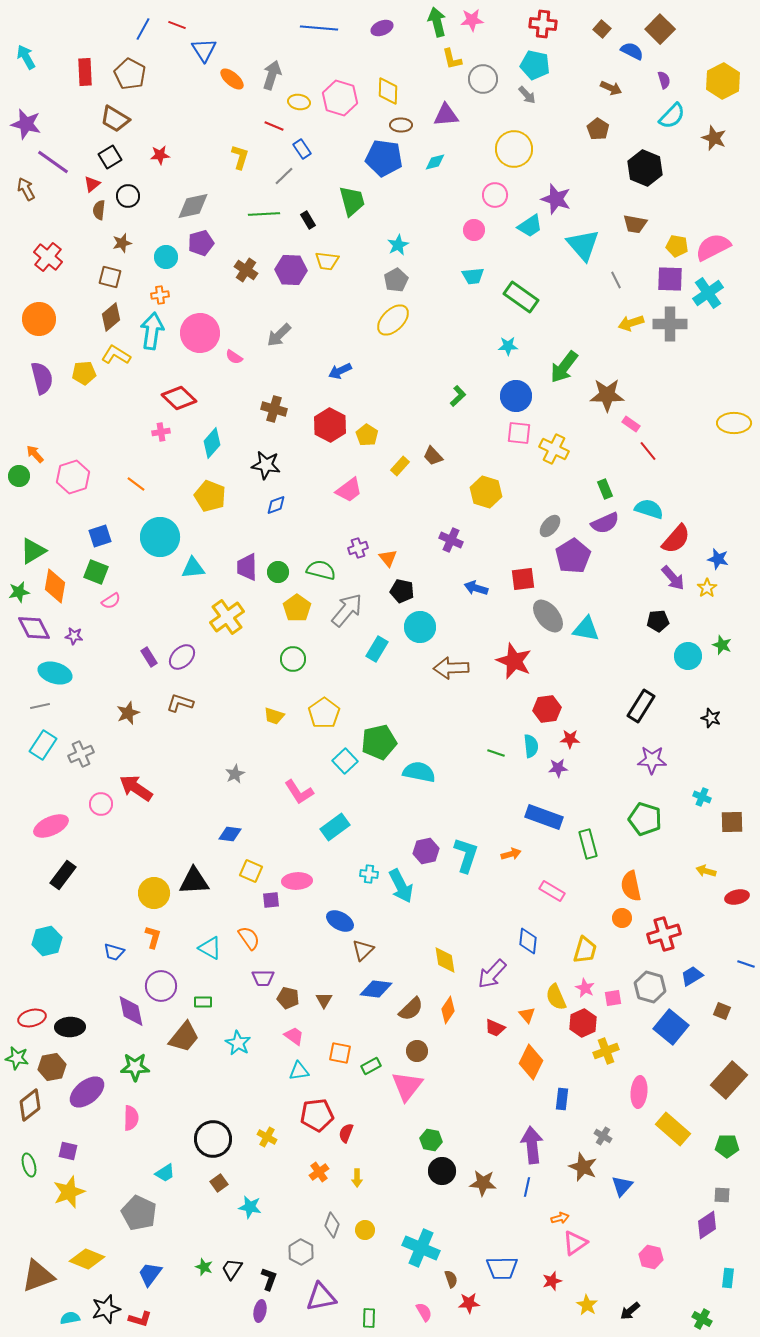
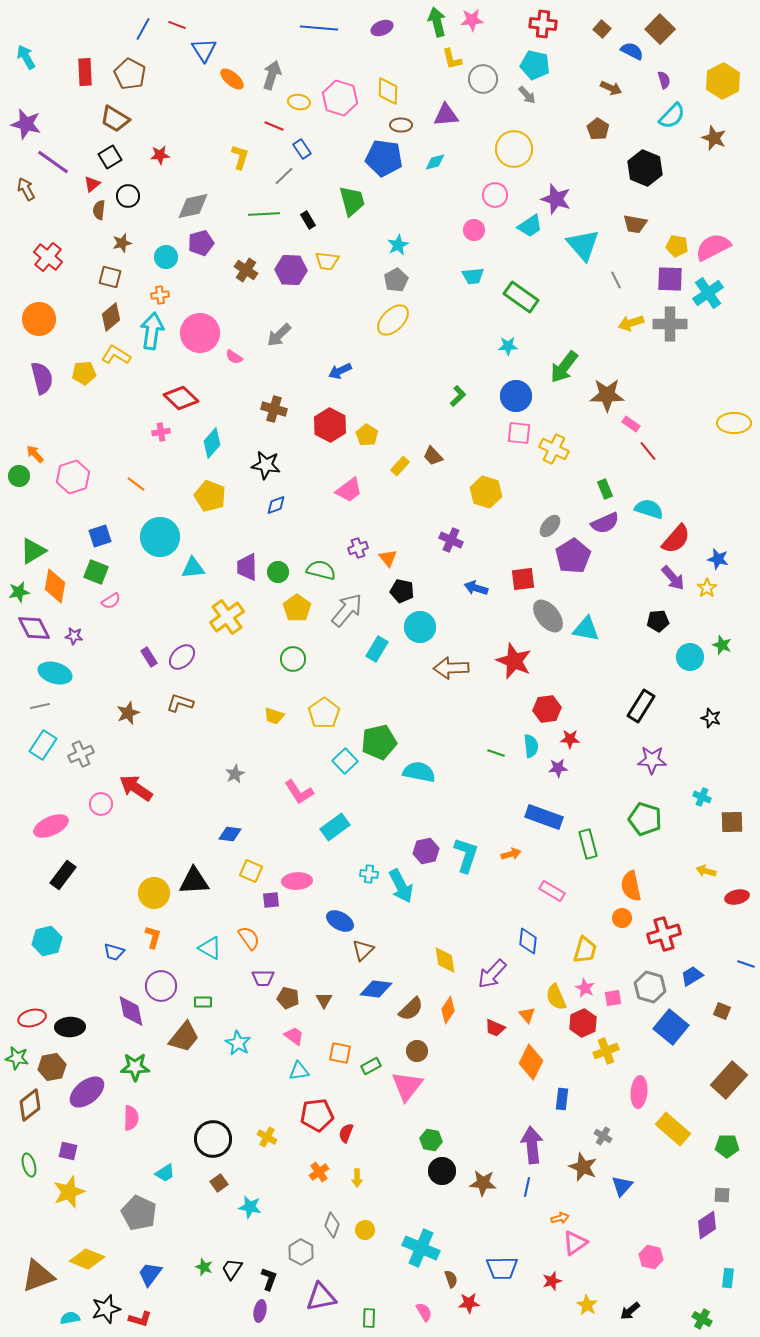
red diamond at (179, 398): moved 2 px right
cyan circle at (688, 656): moved 2 px right, 1 px down
